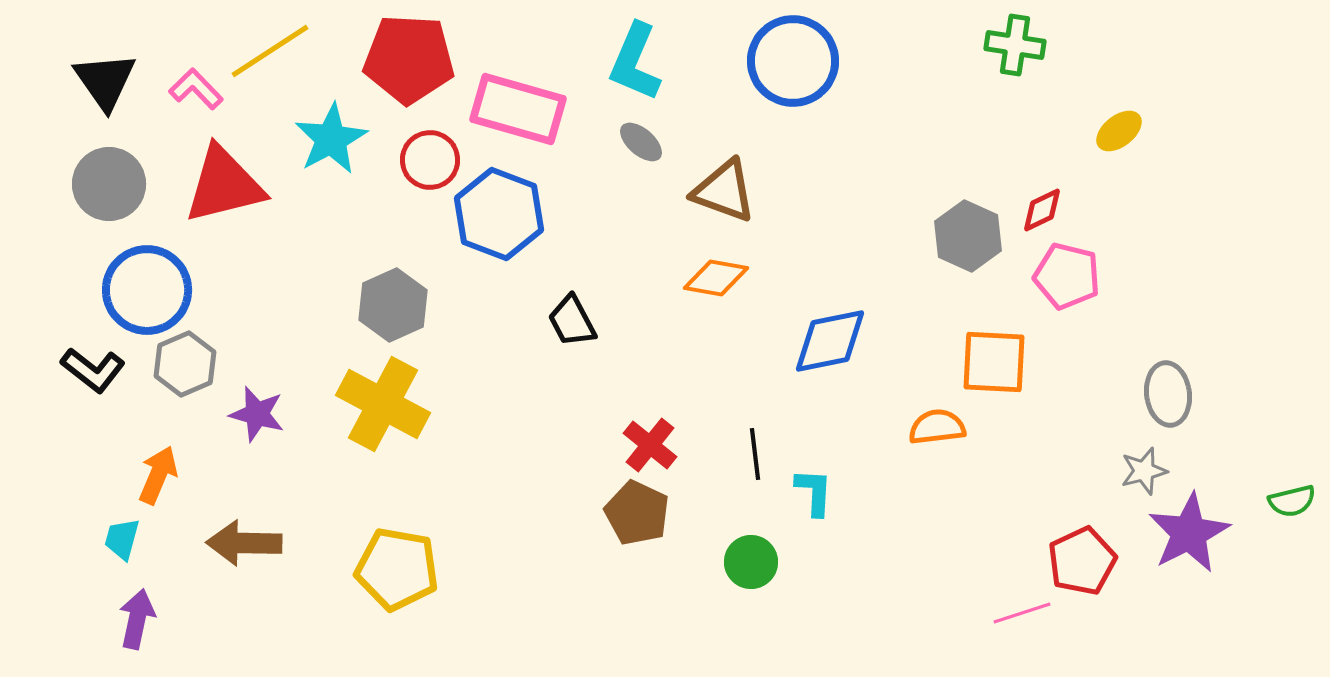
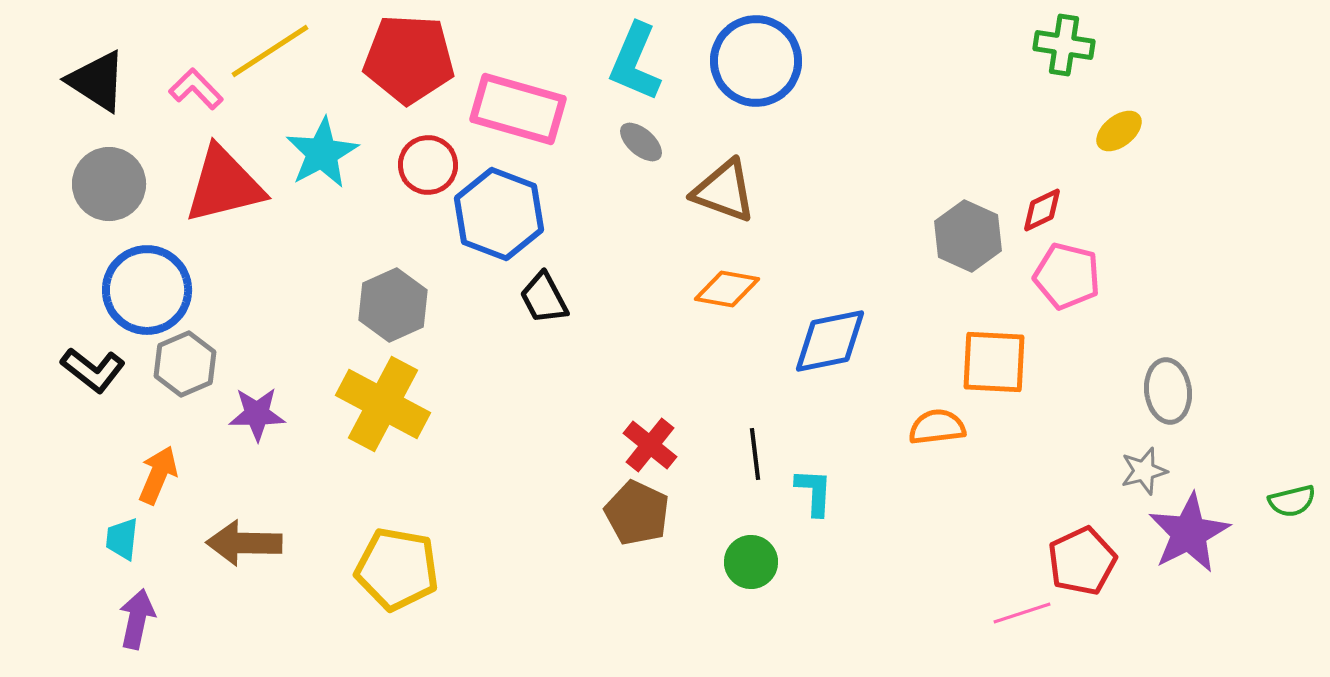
green cross at (1015, 45): moved 49 px right
blue circle at (793, 61): moved 37 px left
black triangle at (105, 81): moved 8 px left; rotated 22 degrees counterclockwise
cyan star at (331, 139): moved 9 px left, 14 px down
red circle at (430, 160): moved 2 px left, 5 px down
orange diamond at (716, 278): moved 11 px right, 11 px down
black trapezoid at (572, 321): moved 28 px left, 23 px up
gray ellipse at (1168, 394): moved 3 px up
purple star at (257, 414): rotated 16 degrees counterclockwise
cyan trapezoid at (122, 539): rotated 9 degrees counterclockwise
